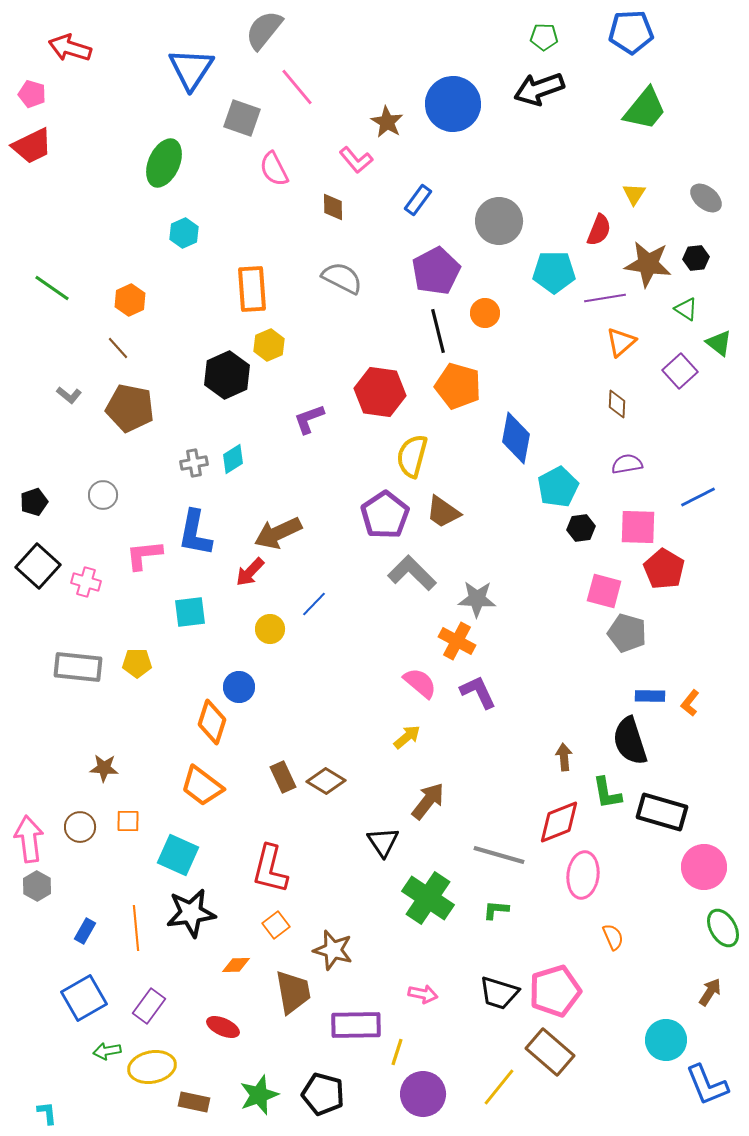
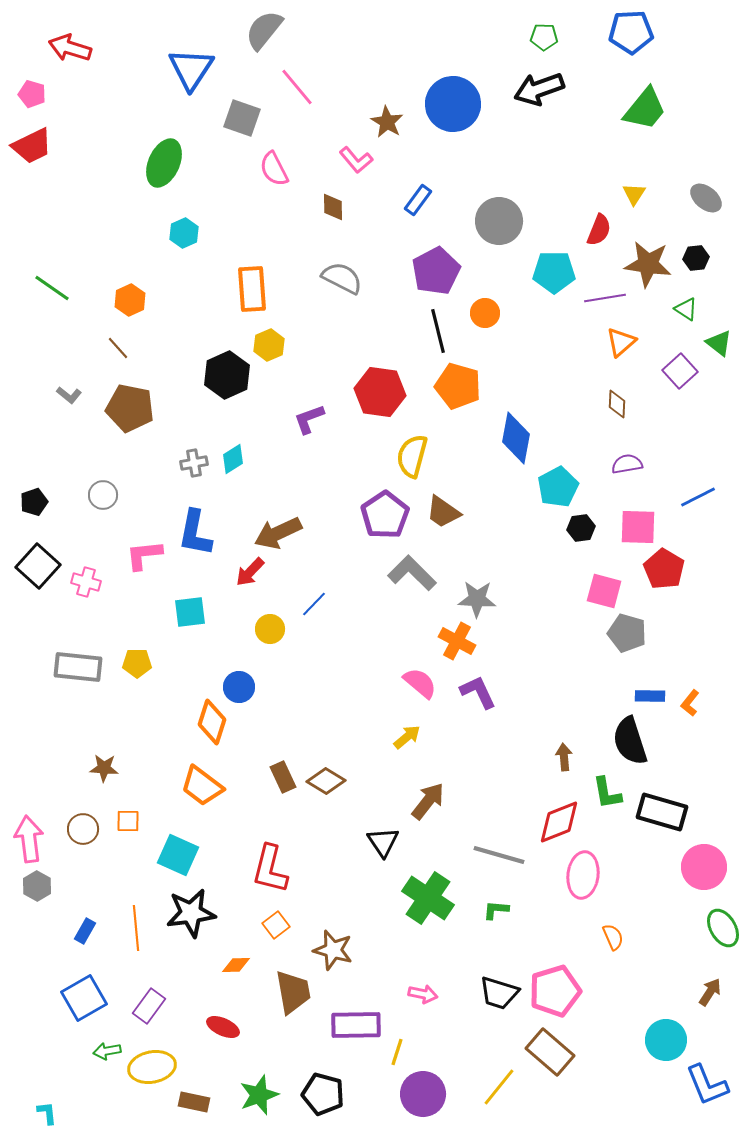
brown circle at (80, 827): moved 3 px right, 2 px down
